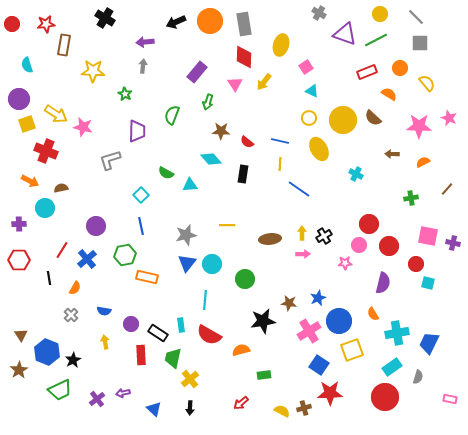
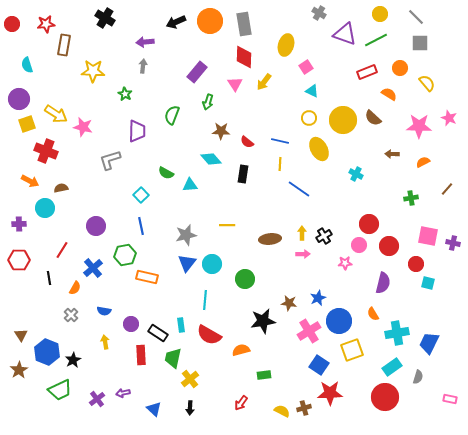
yellow ellipse at (281, 45): moved 5 px right
blue cross at (87, 259): moved 6 px right, 9 px down
red arrow at (241, 403): rotated 14 degrees counterclockwise
